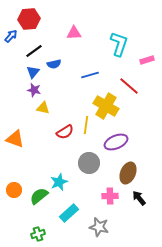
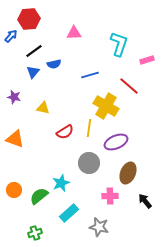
purple star: moved 20 px left, 7 px down
yellow line: moved 3 px right, 3 px down
cyan star: moved 2 px right, 1 px down
black arrow: moved 6 px right, 3 px down
green cross: moved 3 px left, 1 px up
